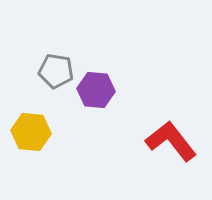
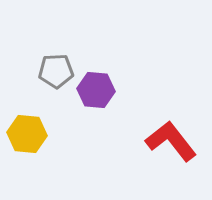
gray pentagon: rotated 12 degrees counterclockwise
yellow hexagon: moved 4 px left, 2 px down
